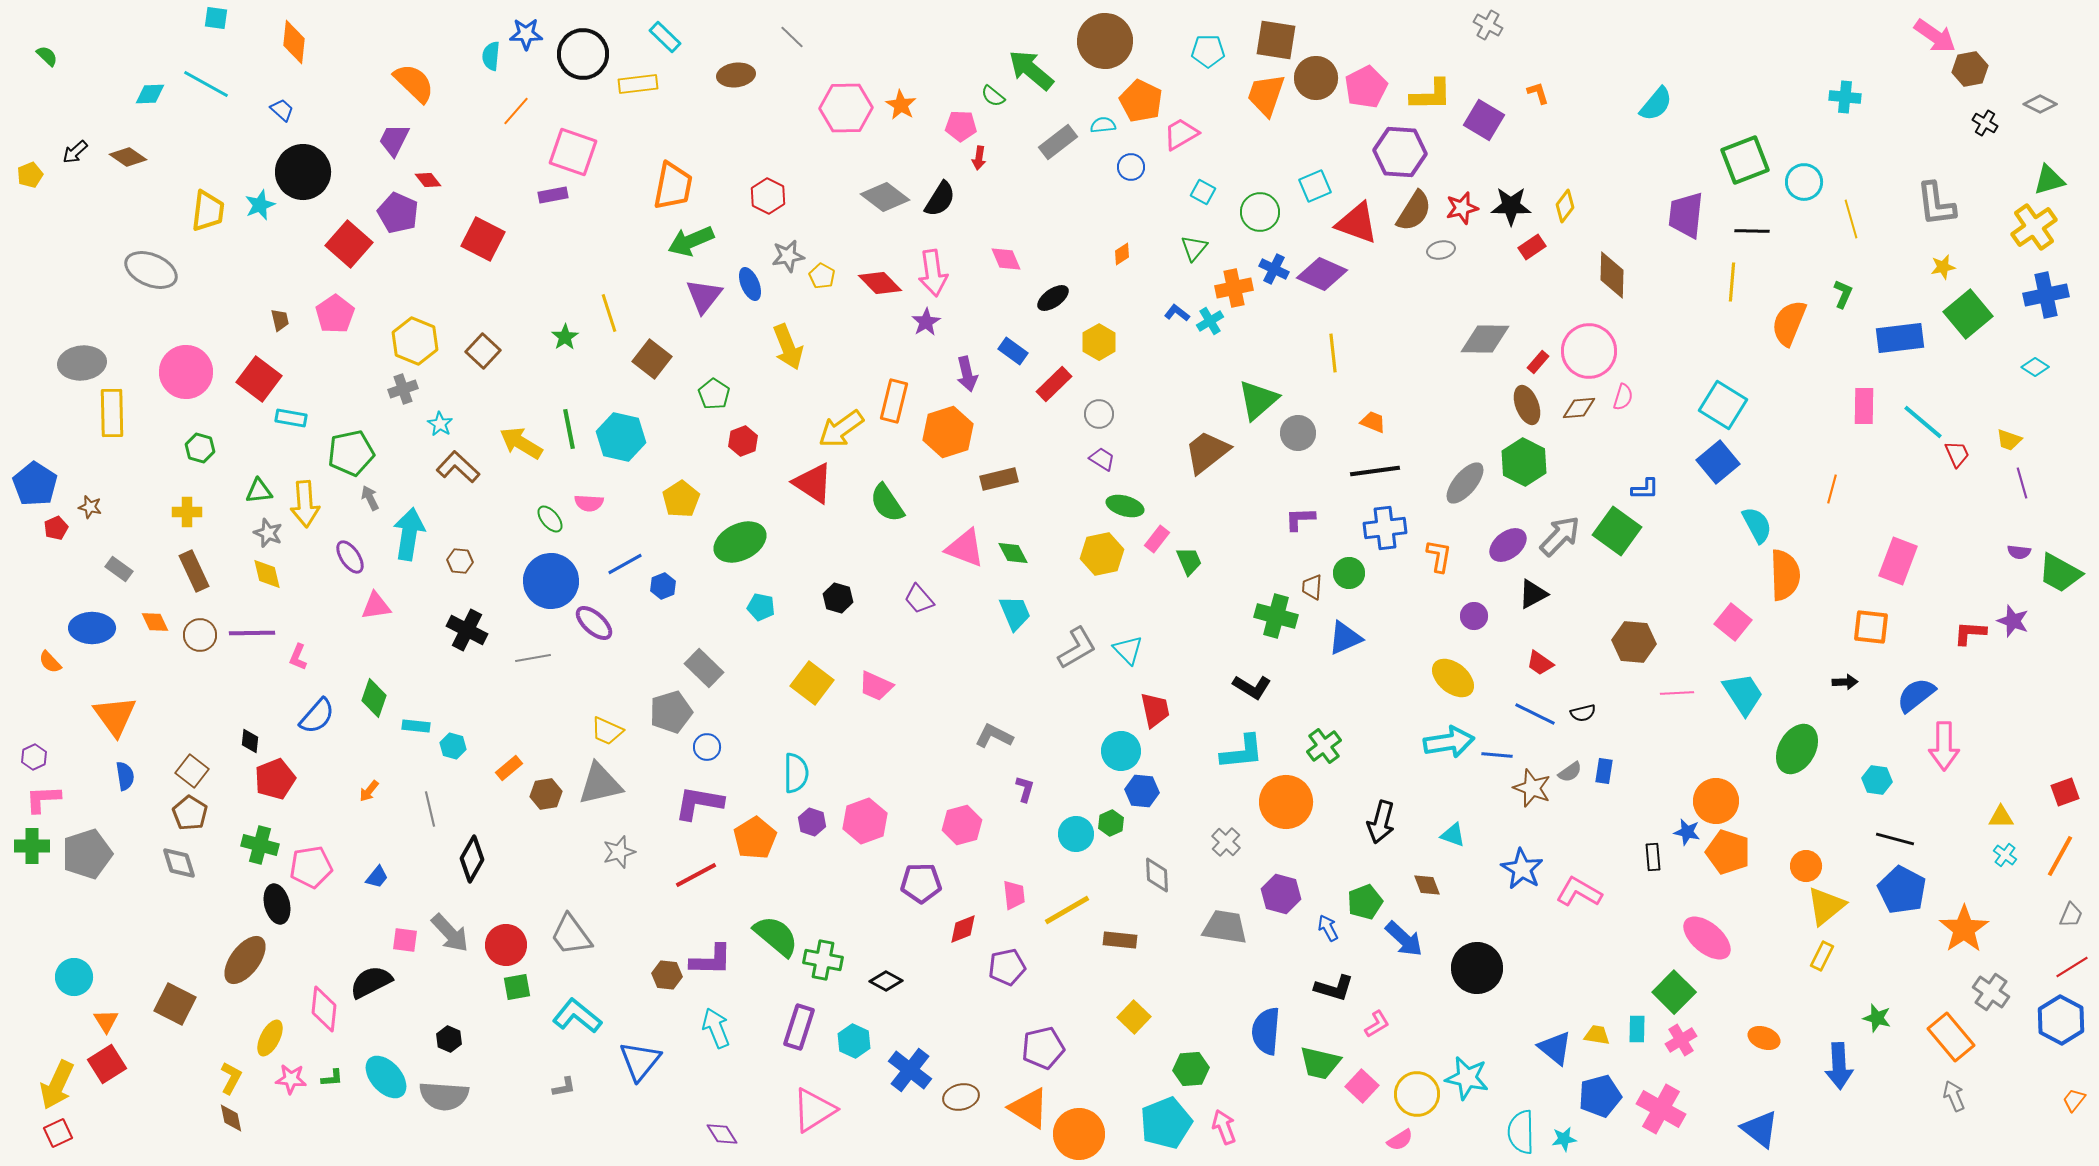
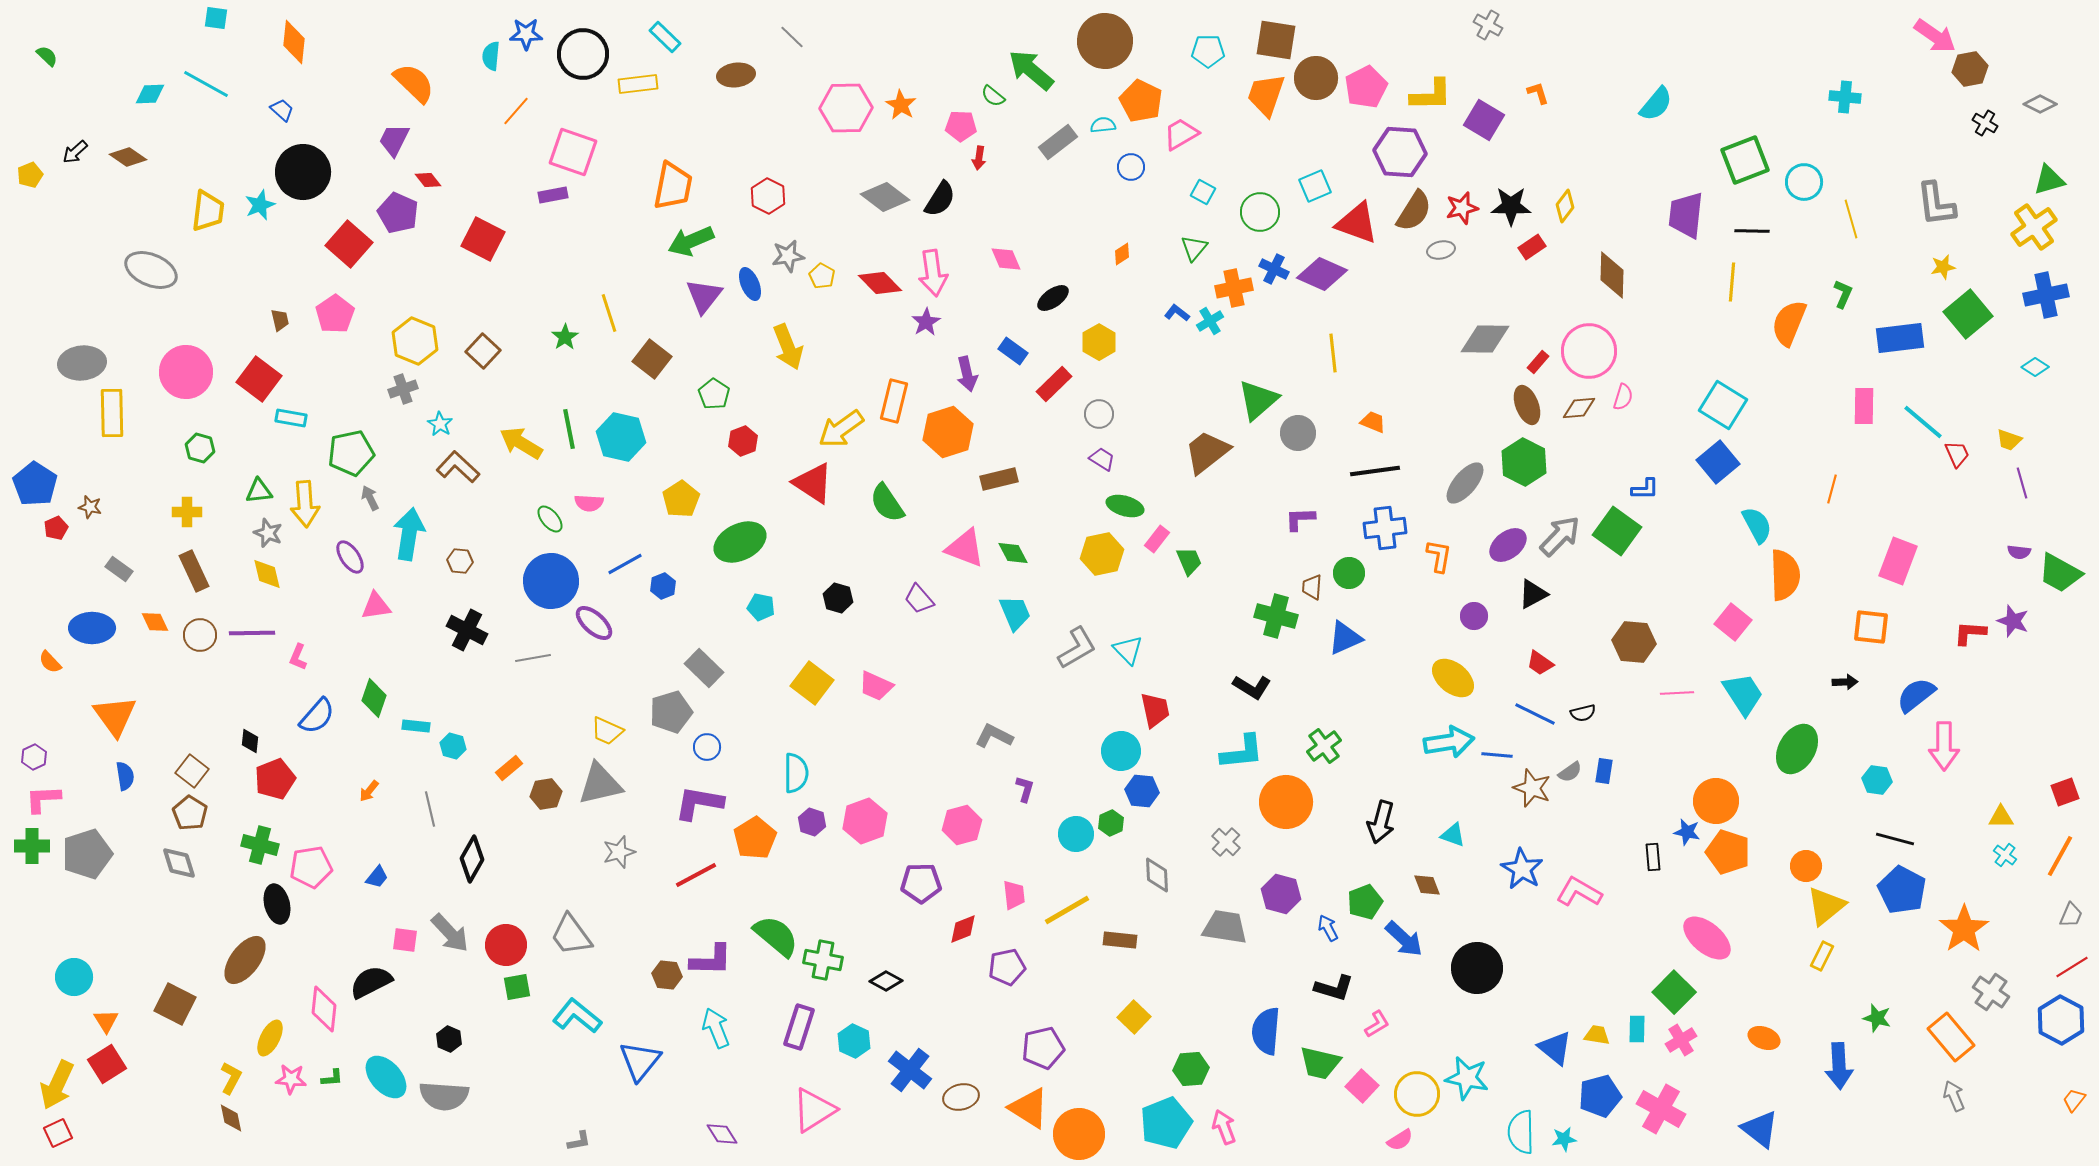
gray L-shape at (564, 1087): moved 15 px right, 54 px down
